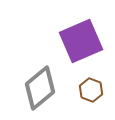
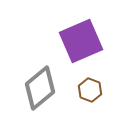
brown hexagon: moved 1 px left
